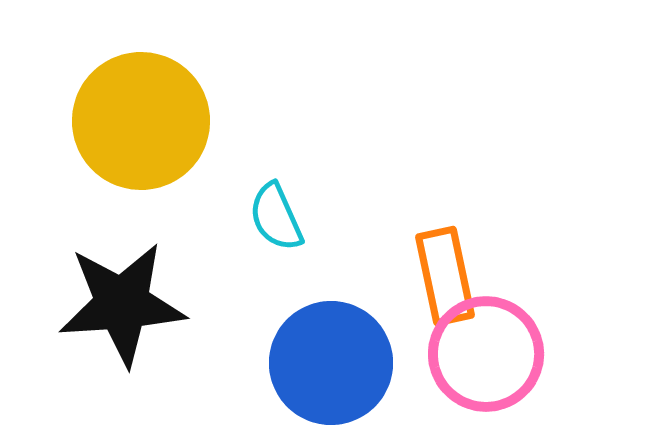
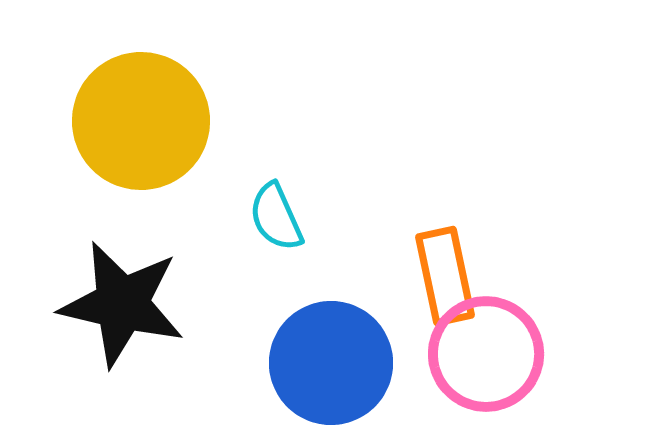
black star: rotated 17 degrees clockwise
